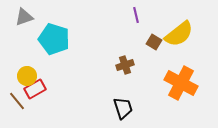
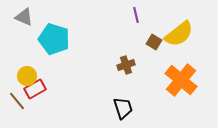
gray triangle: rotated 42 degrees clockwise
brown cross: moved 1 px right
orange cross: moved 3 px up; rotated 12 degrees clockwise
